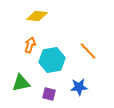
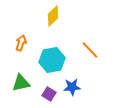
yellow diamond: moved 16 px right; rotated 50 degrees counterclockwise
orange arrow: moved 9 px left, 2 px up
orange line: moved 2 px right, 1 px up
blue star: moved 7 px left
purple square: rotated 16 degrees clockwise
